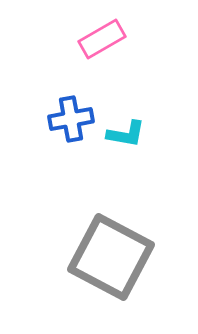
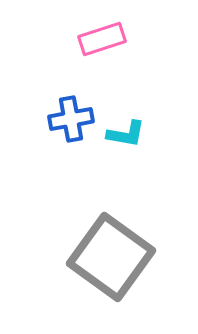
pink rectangle: rotated 12 degrees clockwise
gray square: rotated 8 degrees clockwise
